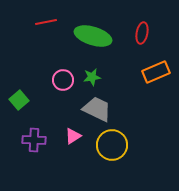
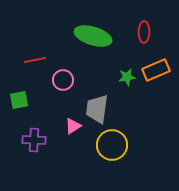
red line: moved 11 px left, 38 px down
red ellipse: moved 2 px right, 1 px up; rotated 10 degrees counterclockwise
orange rectangle: moved 2 px up
green star: moved 35 px right
green square: rotated 30 degrees clockwise
gray trapezoid: rotated 108 degrees counterclockwise
pink triangle: moved 10 px up
